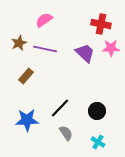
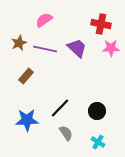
purple trapezoid: moved 8 px left, 5 px up
